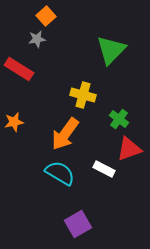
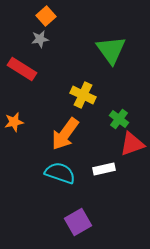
gray star: moved 3 px right
green triangle: rotated 20 degrees counterclockwise
red rectangle: moved 3 px right
yellow cross: rotated 10 degrees clockwise
red triangle: moved 3 px right, 5 px up
white rectangle: rotated 40 degrees counterclockwise
cyan semicircle: rotated 12 degrees counterclockwise
purple square: moved 2 px up
